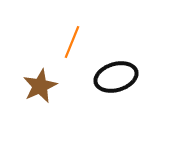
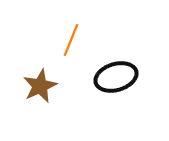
orange line: moved 1 px left, 2 px up
